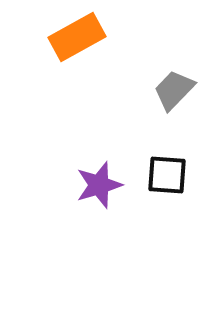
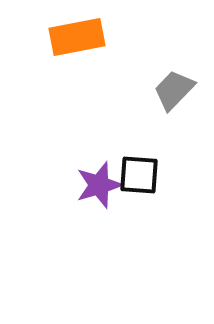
orange rectangle: rotated 18 degrees clockwise
black square: moved 28 px left
